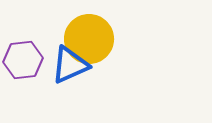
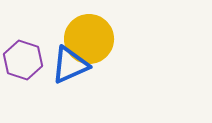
purple hexagon: rotated 24 degrees clockwise
